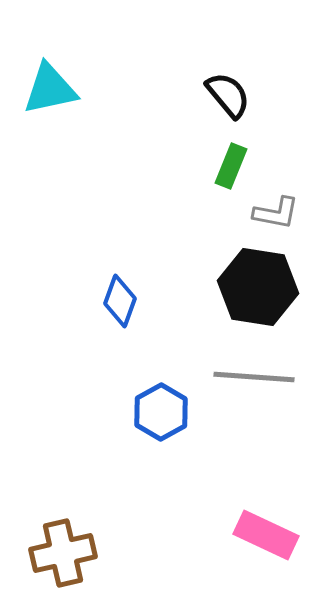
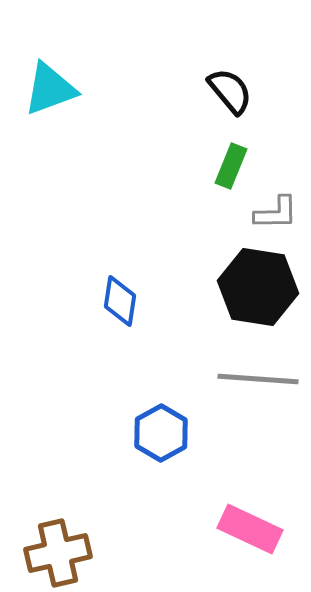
cyan triangle: rotated 8 degrees counterclockwise
black semicircle: moved 2 px right, 4 px up
gray L-shape: rotated 12 degrees counterclockwise
blue diamond: rotated 12 degrees counterclockwise
gray line: moved 4 px right, 2 px down
blue hexagon: moved 21 px down
pink rectangle: moved 16 px left, 6 px up
brown cross: moved 5 px left
